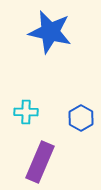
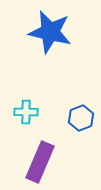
blue hexagon: rotated 10 degrees clockwise
